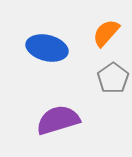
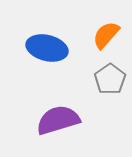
orange semicircle: moved 2 px down
gray pentagon: moved 3 px left, 1 px down
